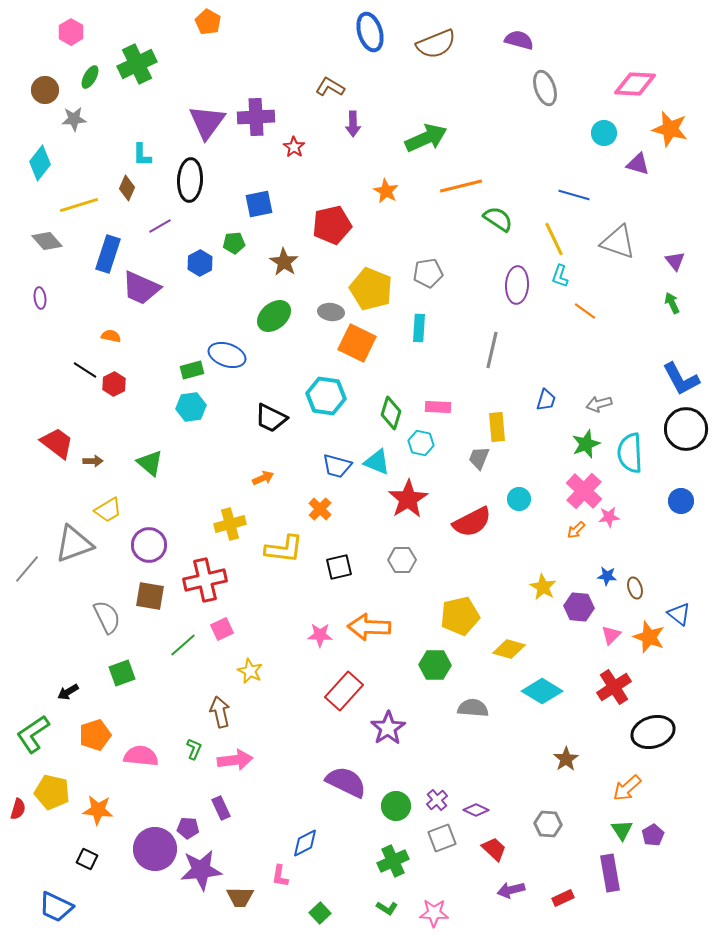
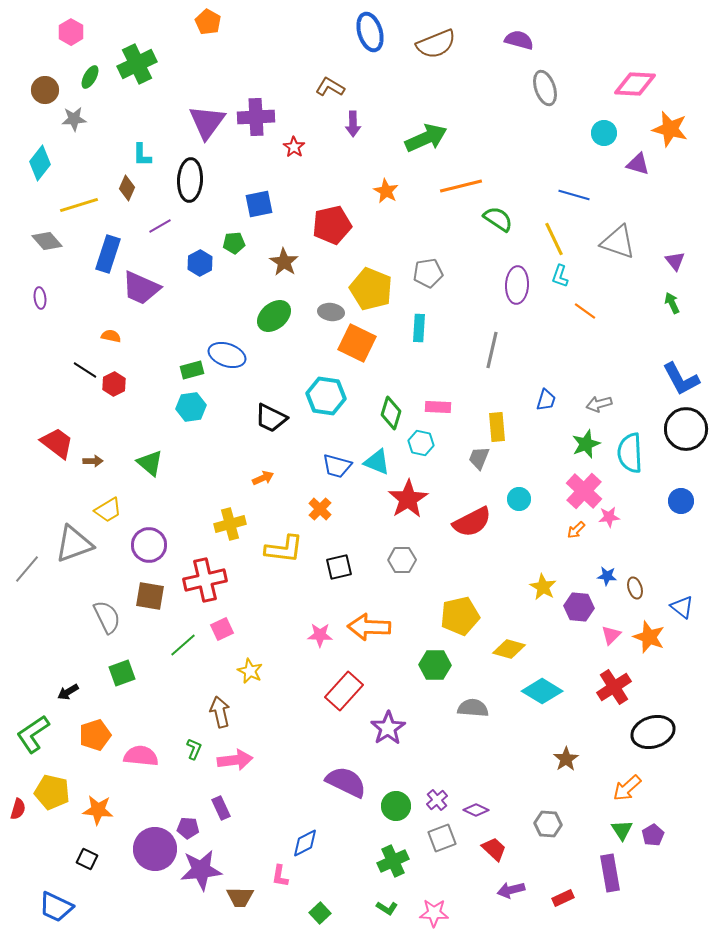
blue triangle at (679, 614): moved 3 px right, 7 px up
